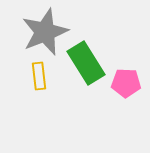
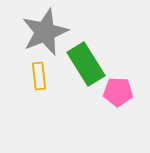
green rectangle: moved 1 px down
pink pentagon: moved 8 px left, 9 px down
